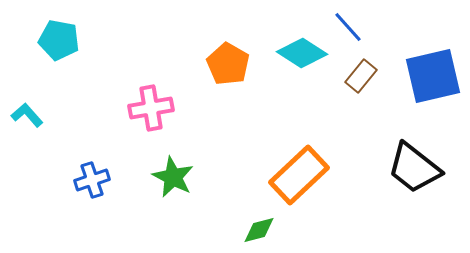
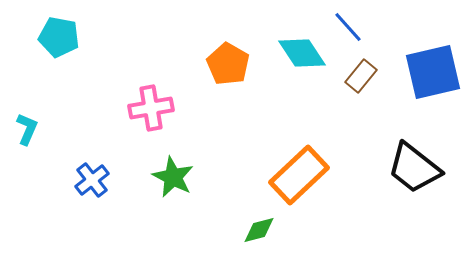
cyan pentagon: moved 3 px up
cyan diamond: rotated 24 degrees clockwise
blue square: moved 4 px up
cyan L-shape: moved 14 px down; rotated 64 degrees clockwise
blue cross: rotated 20 degrees counterclockwise
